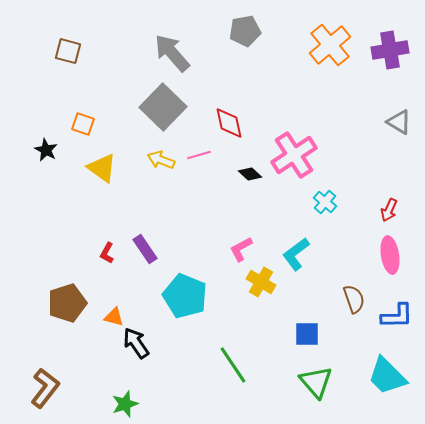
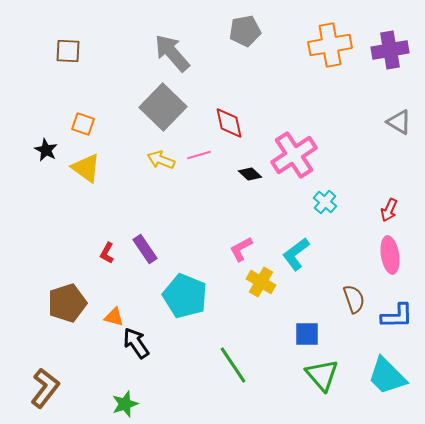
orange cross: rotated 30 degrees clockwise
brown square: rotated 12 degrees counterclockwise
yellow triangle: moved 16 px left
green triangle: moved 6 px right, 7 px up
